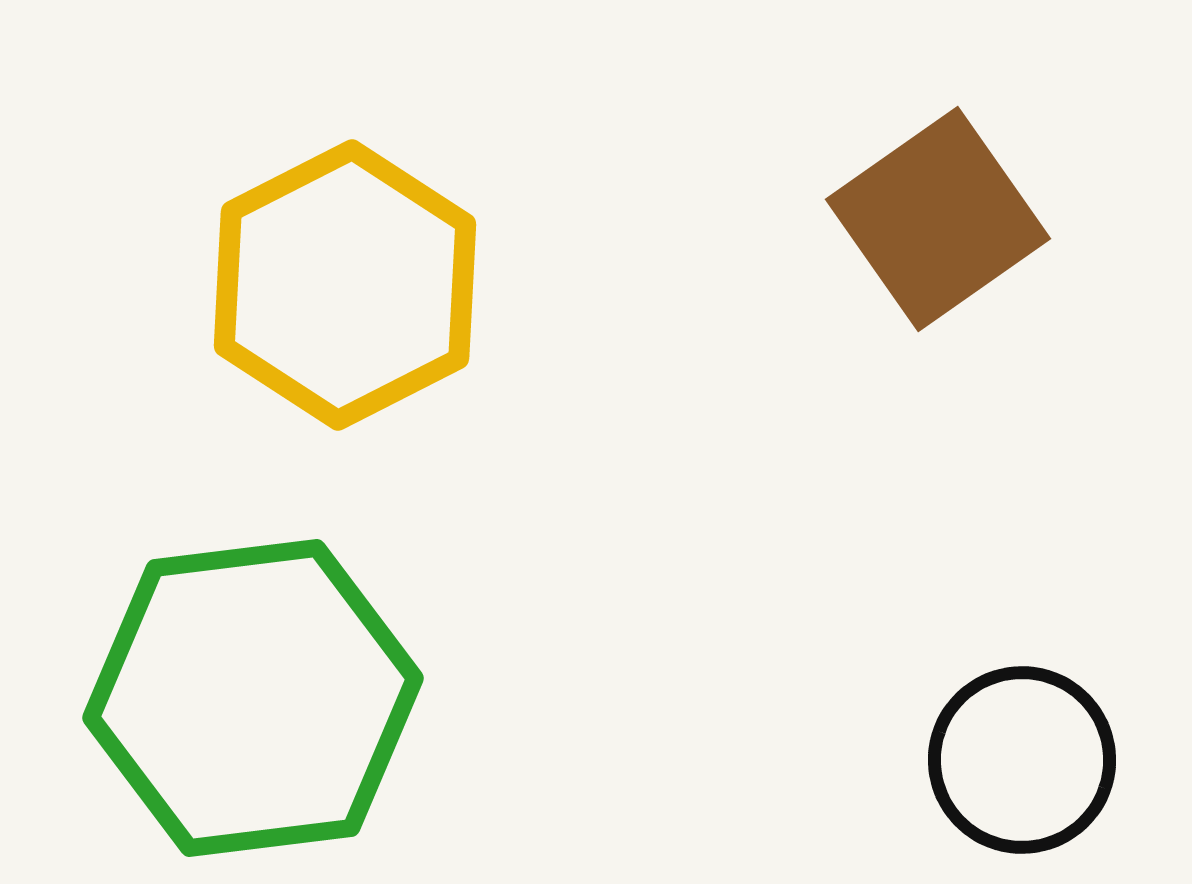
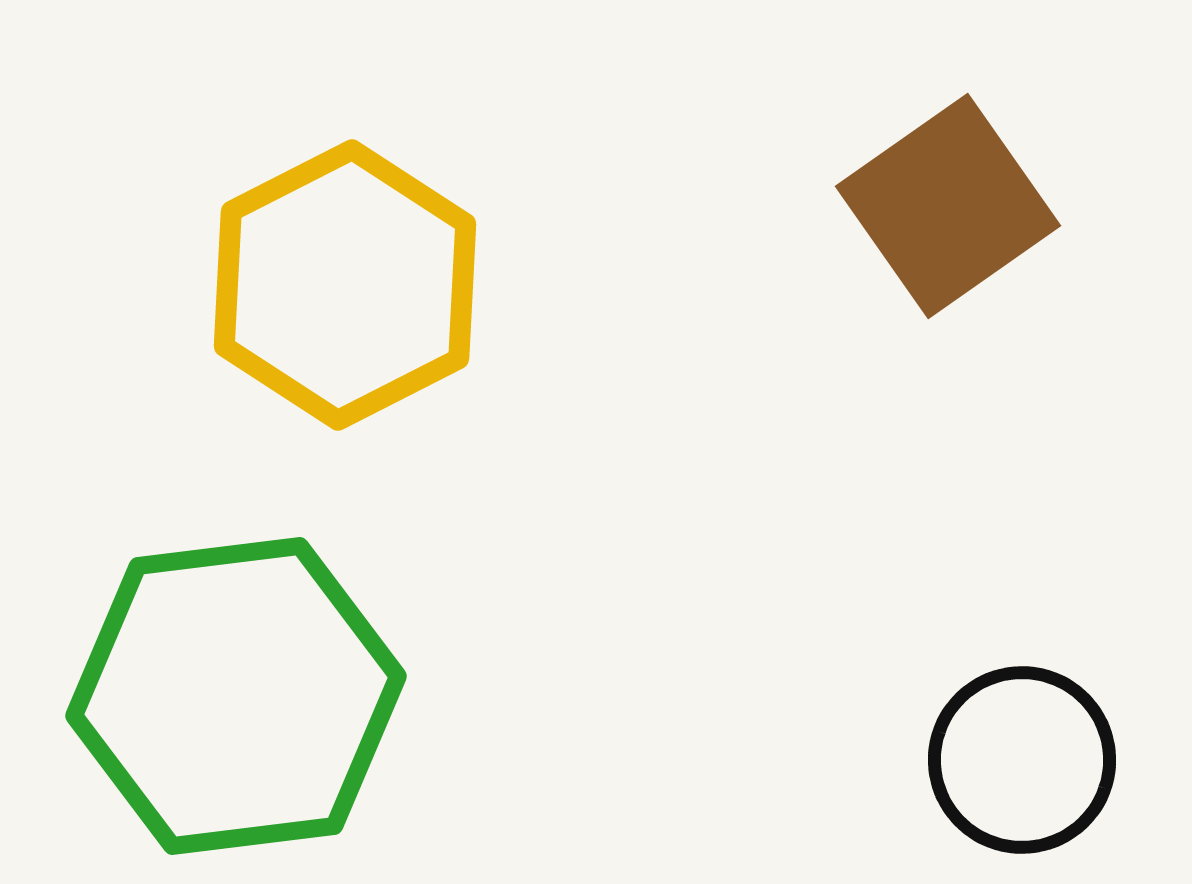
brown square: moved 10 px right, 13 px up
green hexagon: moved 17 px left, 2 px up
